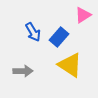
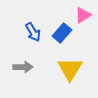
blue rectangle: moved 3 px right, 4 px up
yellow triangle: moved 4 px down; rotated 28 degrees clockwise
gray arrow: moved 4 px up
